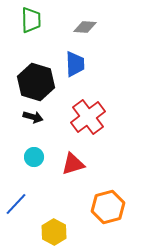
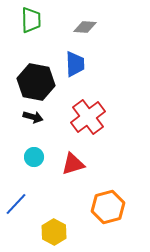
black hexagon: rotated 6 degrees counterclockwise
